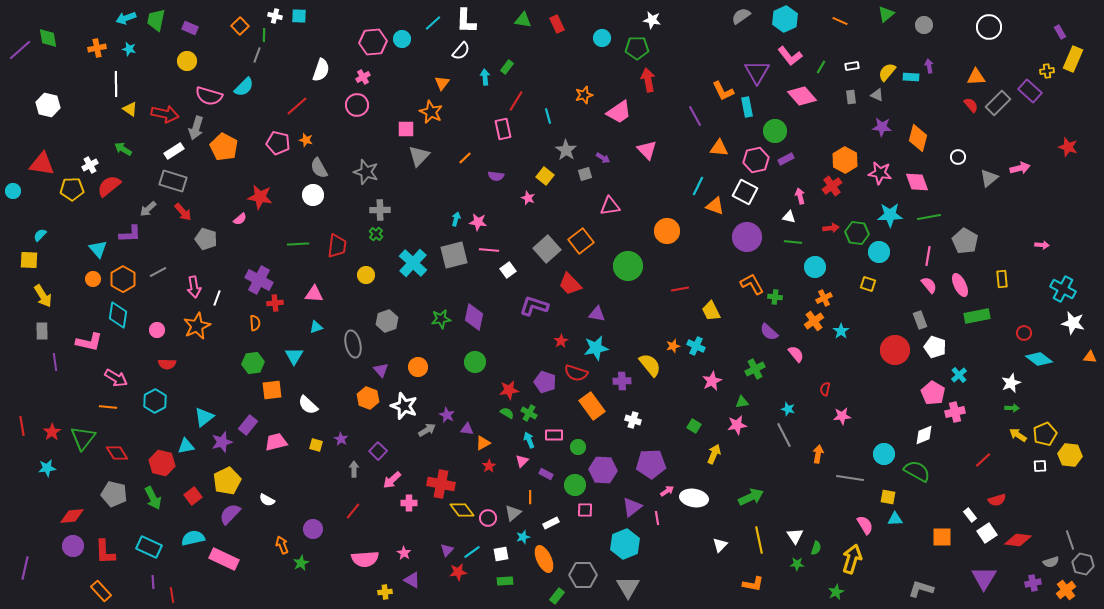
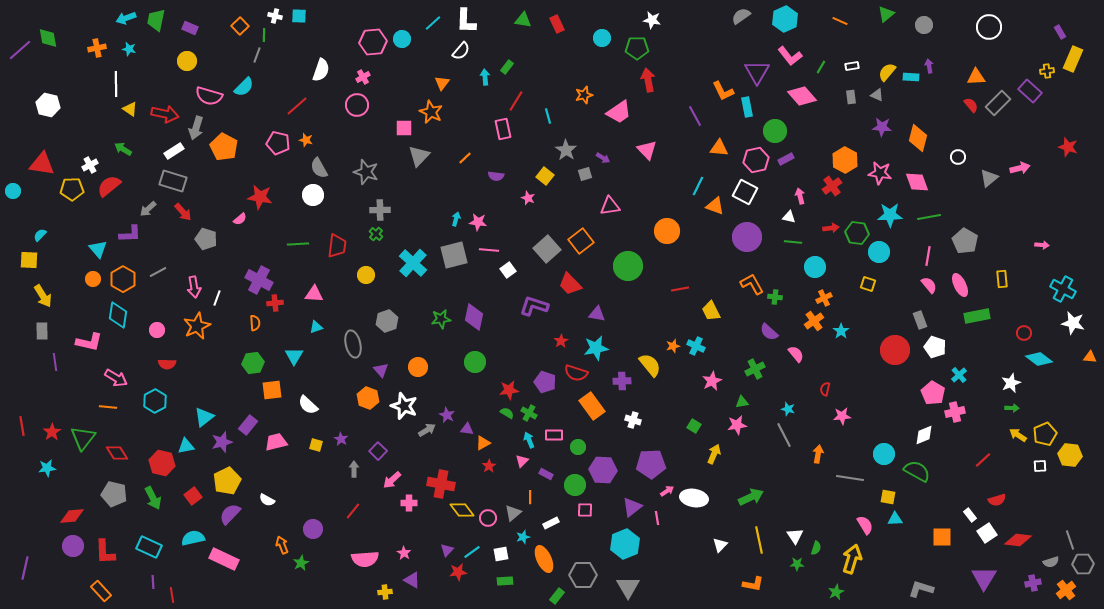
pink square at (406, 129): moved 2 px left, 1 px up
gray hexagon at (1083, 564): rotated 15 degrees counterclockwise
